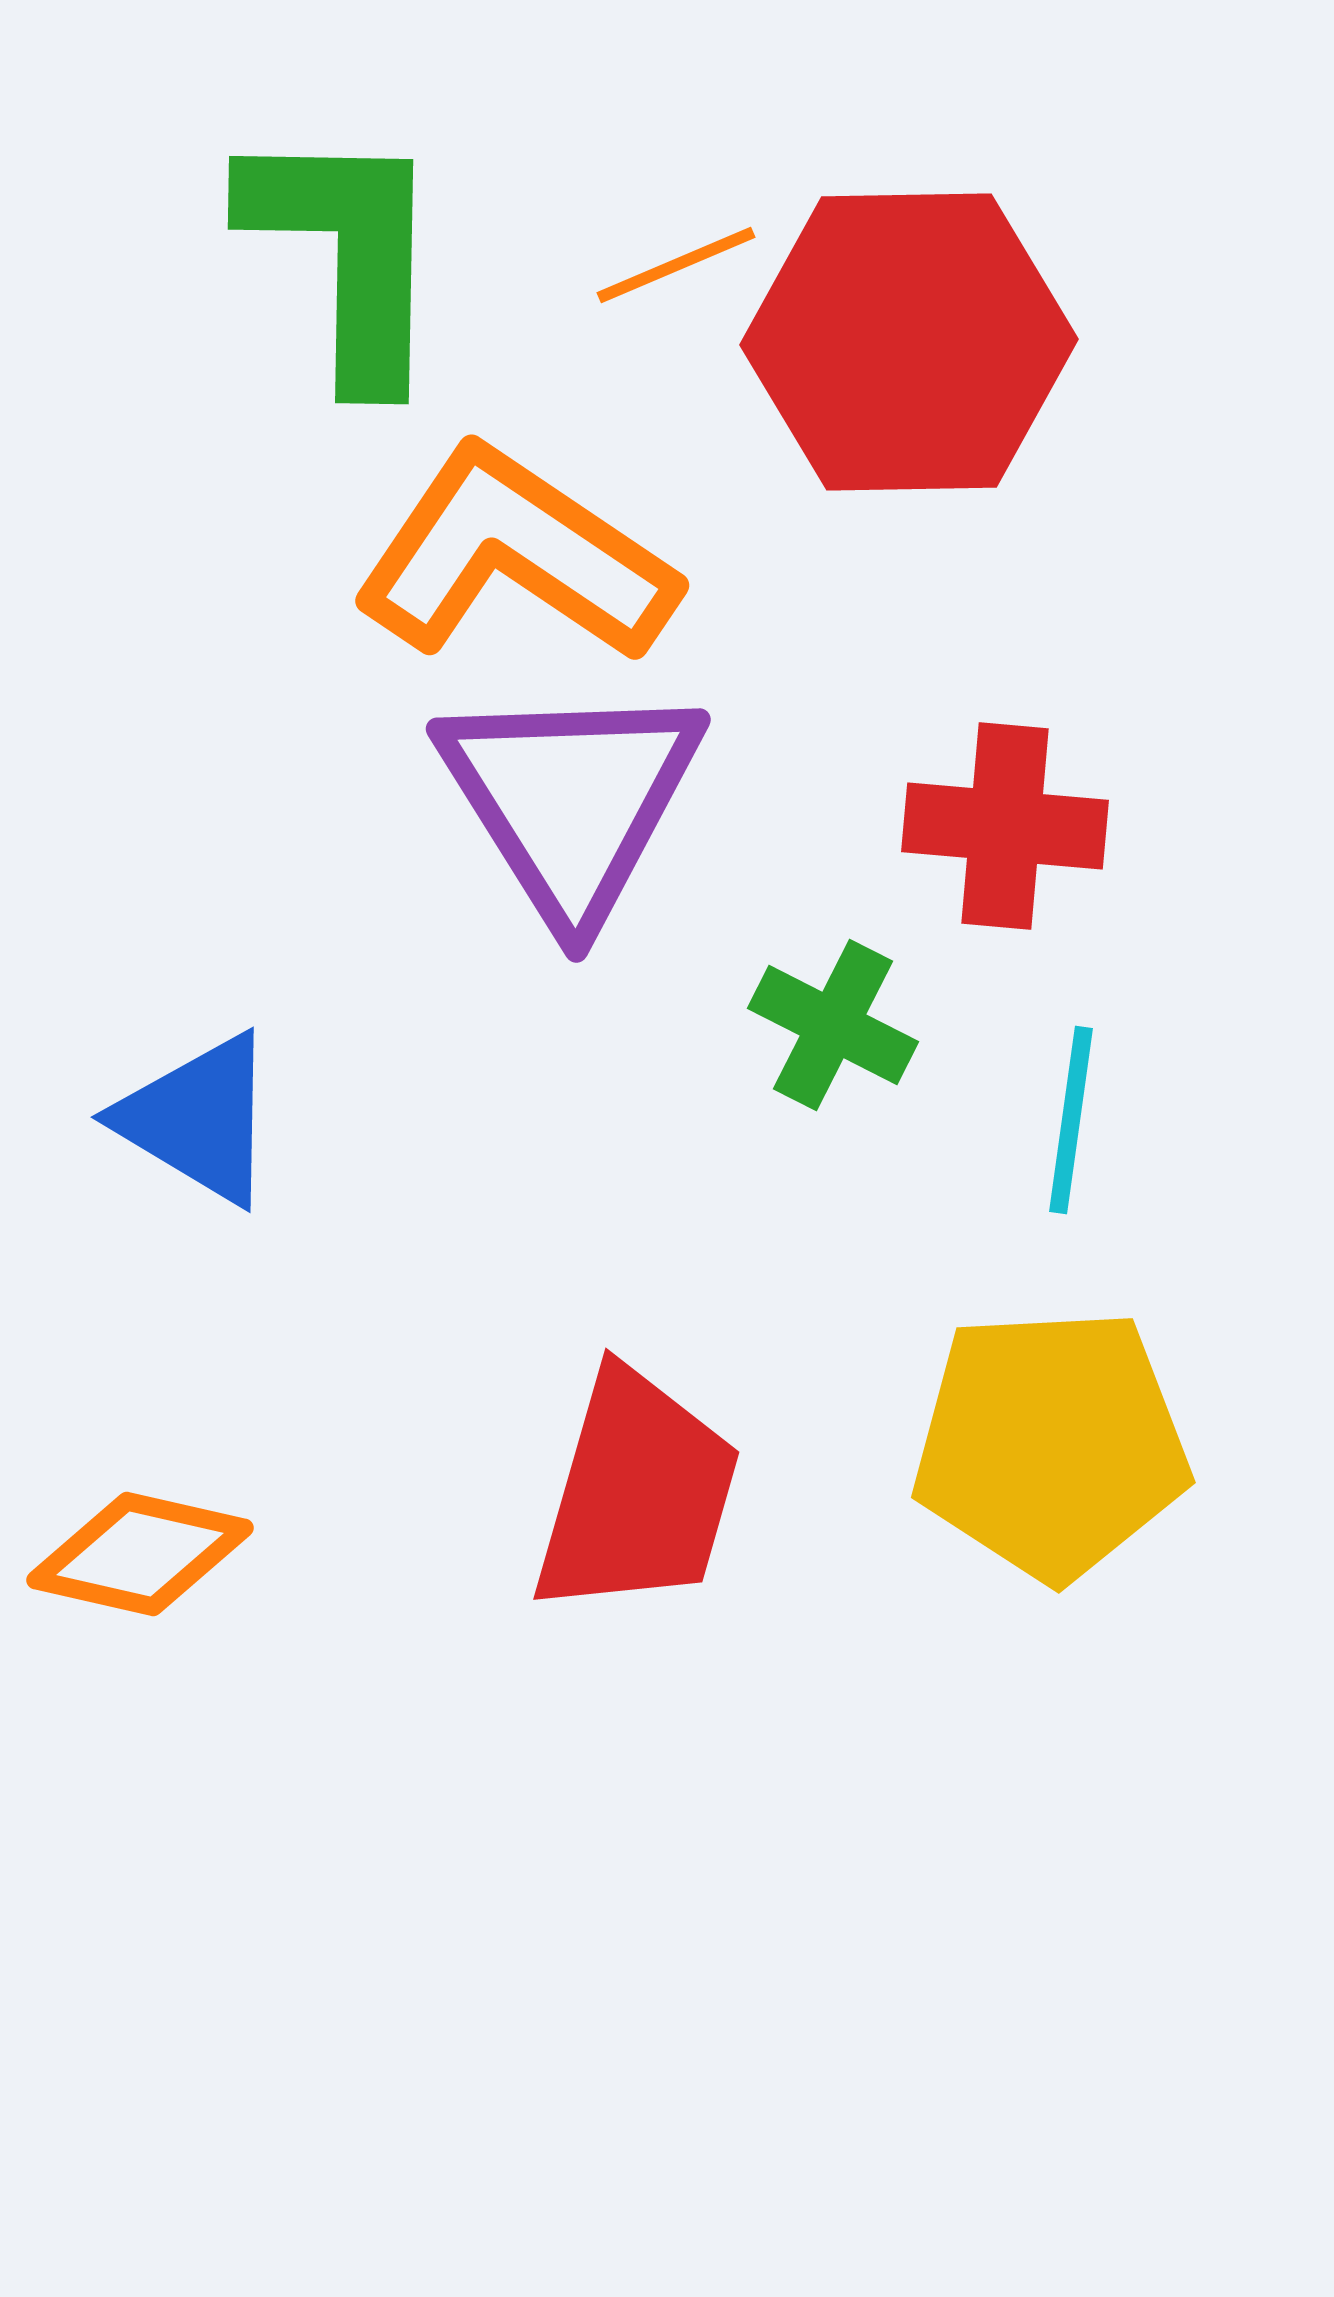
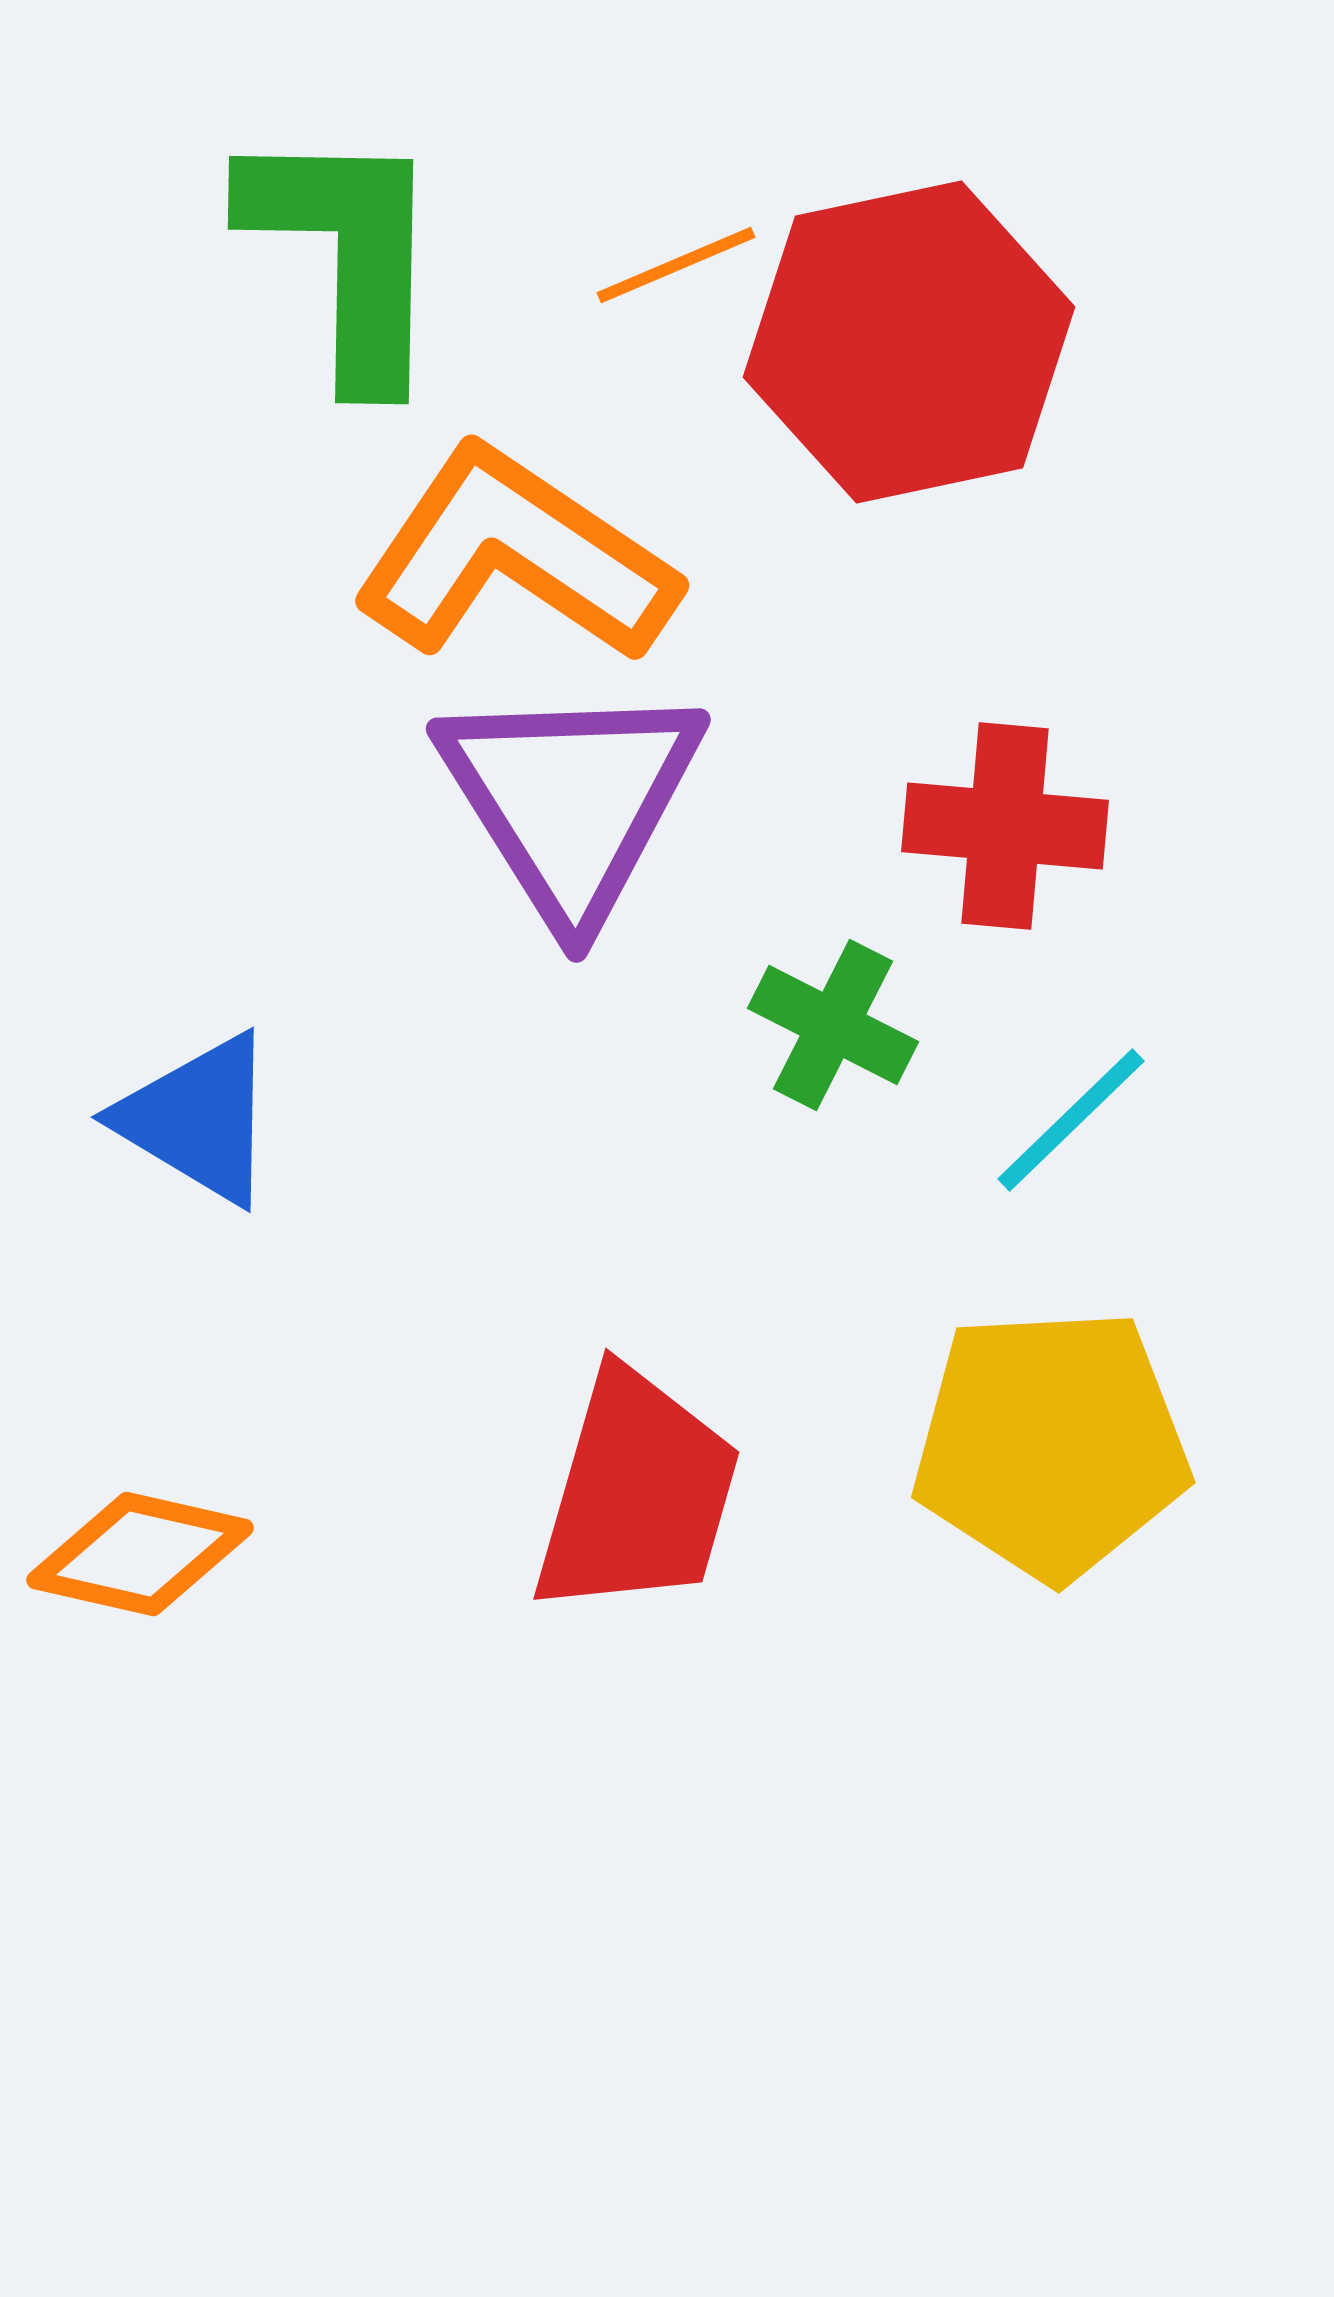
red hexagon: rotated 11 degrees counterclockwise
cyan line: rotated 38 degrees clockwise
